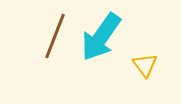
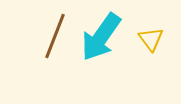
yellow triangle: moved 6 px right, 26 px up
